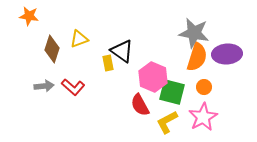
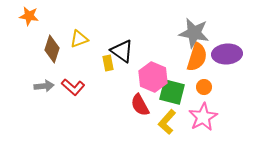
yellow L-shape: rotated 20 degrees counterclockwise
